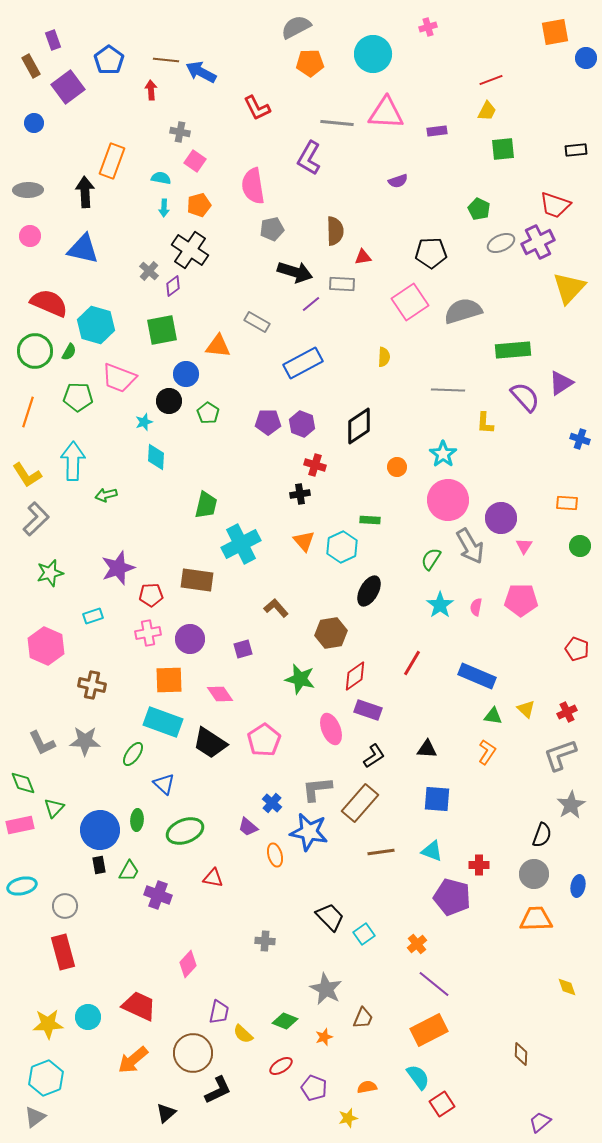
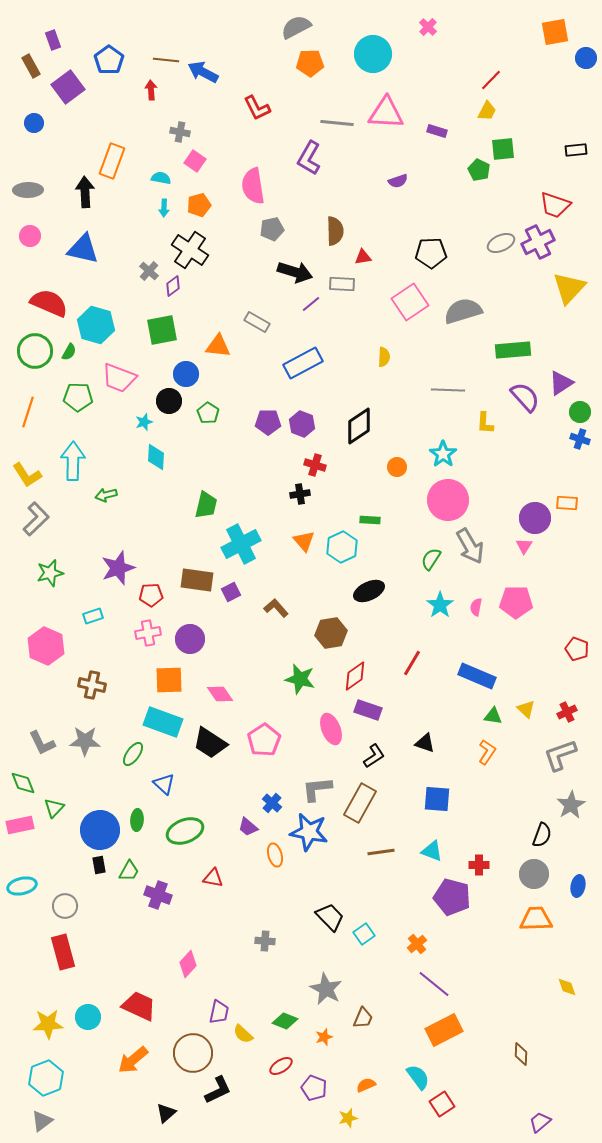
pink cross at (428, 27): rotated 30 degrees counterclockwise
blue arrow at (201, 72): moved 2 px right
red line at (491, 80): rotated 25 degrees counterclockwise
purple rectangle at (437, 131): rotated 24 degrees clockwise
green pentagon at (479, 209): moved 39 px up
purple circle at (501, 518): moved 34 px right
green circle at (580, 546): moved 134 px up
black ellipse at (369, 591): rotated 36 degrees clockwise
pink pentagon at (521, 600): moved 5 px left, 2 px down
purple square at (243, 649): moved 12 px left, 57 px up; rotated 12 degrees counterclockwise
black triangle at (427, 749): moved 2 px left, 6 px up; rotated 15 degrees clockwise
brown rectangle at (360, 803): rotated 12 degrees counterclockwise
orange rectangle at (429, 1030): moved 15 px right
orange semicircle at (367, 1087): moved 1 px left, 2 px up; rotated 12 degrees counterclockwise
gray triangle at (35, 1117): moved 7 px right, 4 px down
